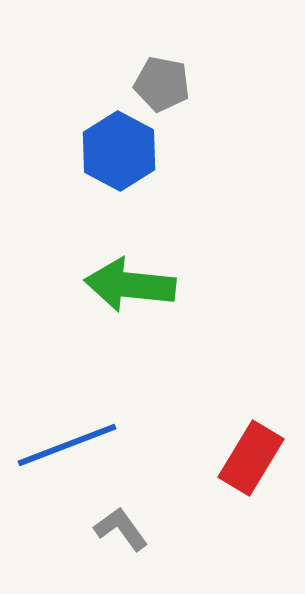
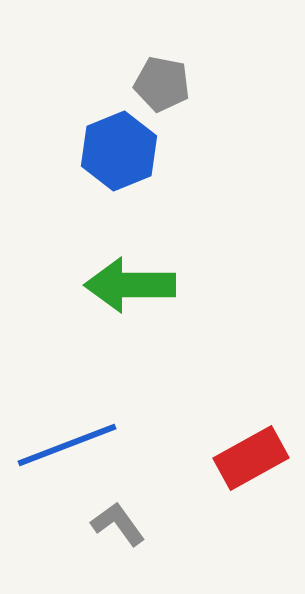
blue hexagon: rotated 10 degrees clockwise
green arrow: rotated 6 degrees counterclockwise
red rectangle: rotated 30 degrees clockwise
gray L-shape: moved 3 px left, 5 px up
